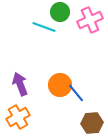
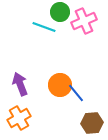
pink cross: moved 6 px left, 1 px down
orange cross: moved 1 px right, 1 px down
